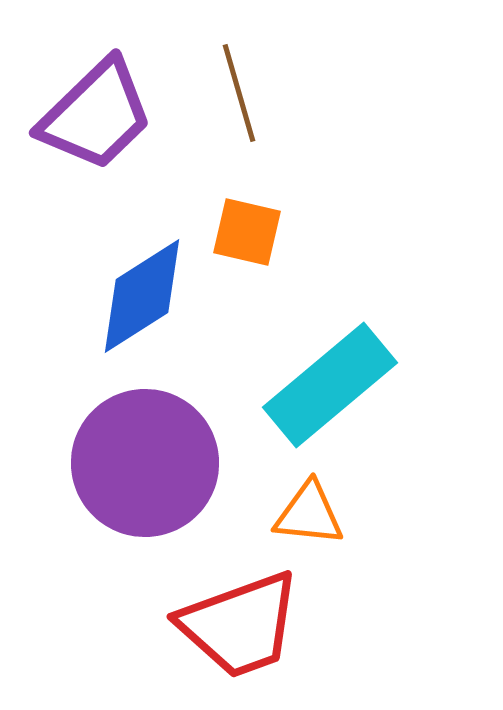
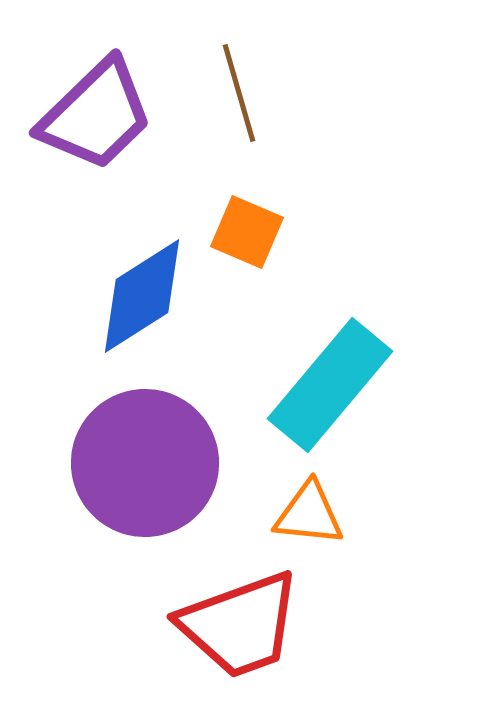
orange square: rotated 10 degrees clockwise
cyan rectangle: rotated 10 degrees counterclockwise
